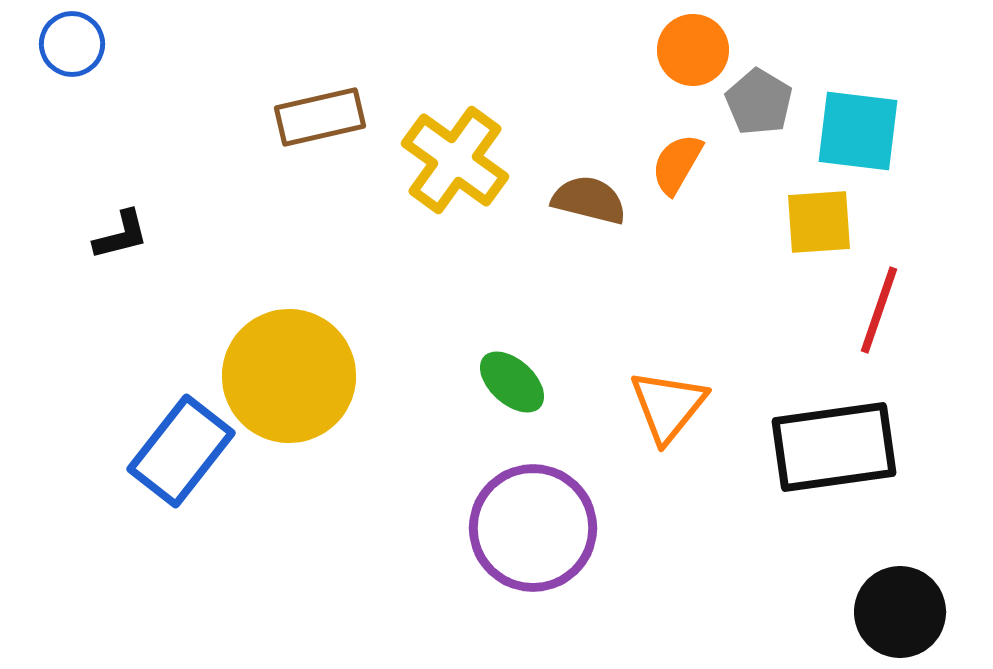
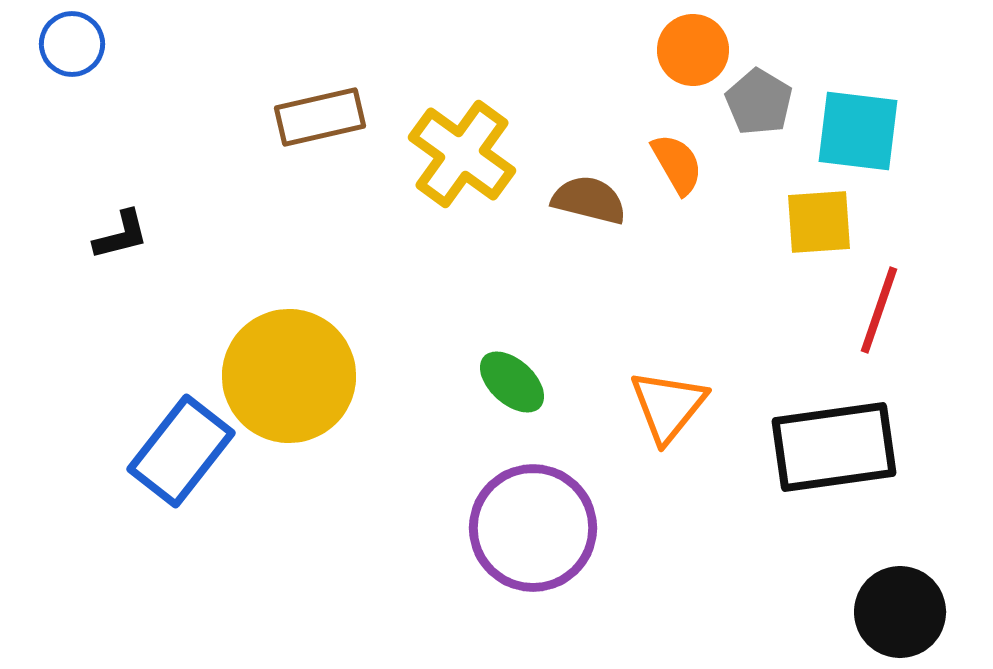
yellow cross: moved 7 px right, 6 px up
orange semicircle: rotated 120 degrees clockwise
